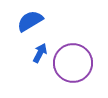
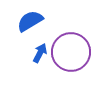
purple circle: moved 2 px left, 11 px up
